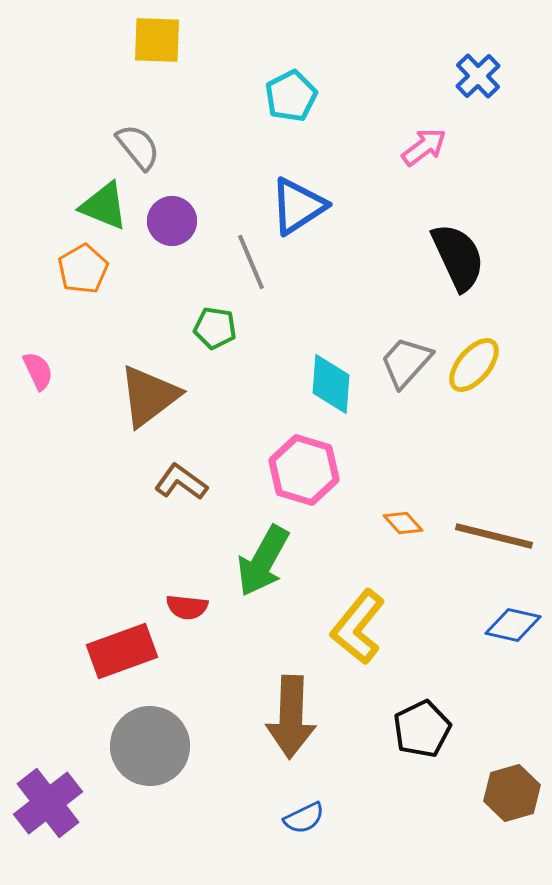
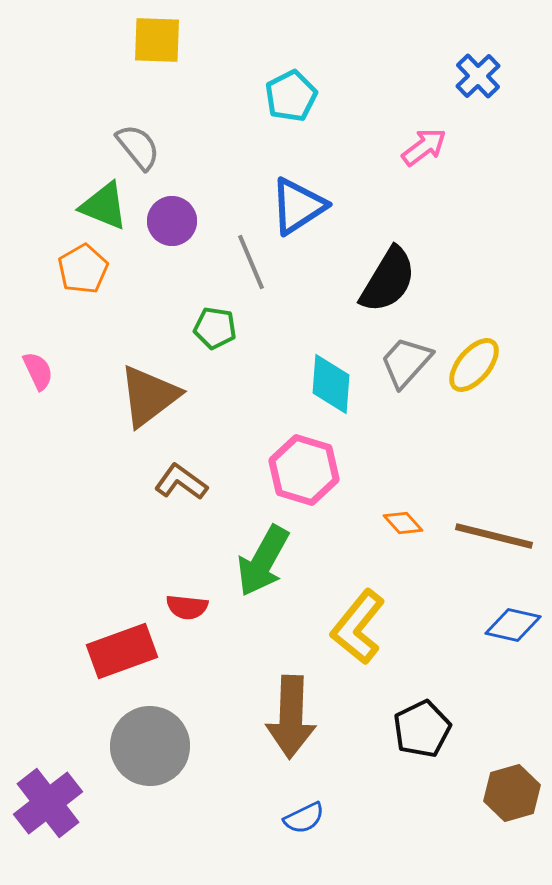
black semicircle: moved 70 px left, 23 px down; rotated 56 degrees clockwise
